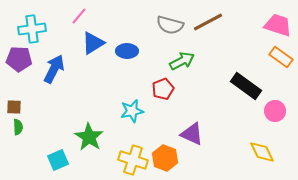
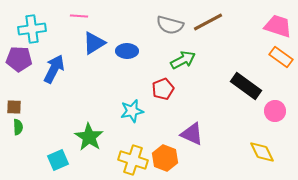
pink line: rotated 54 degrees clockwise
pink trapezoid: moved 1 px down
blue triangle: moved 1 px right
green arrow: moved 1 px right, 1 px up
